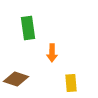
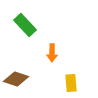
green rectangle: moved 3 px left, 3 px up; rotated 35 degrees counterclockwise
